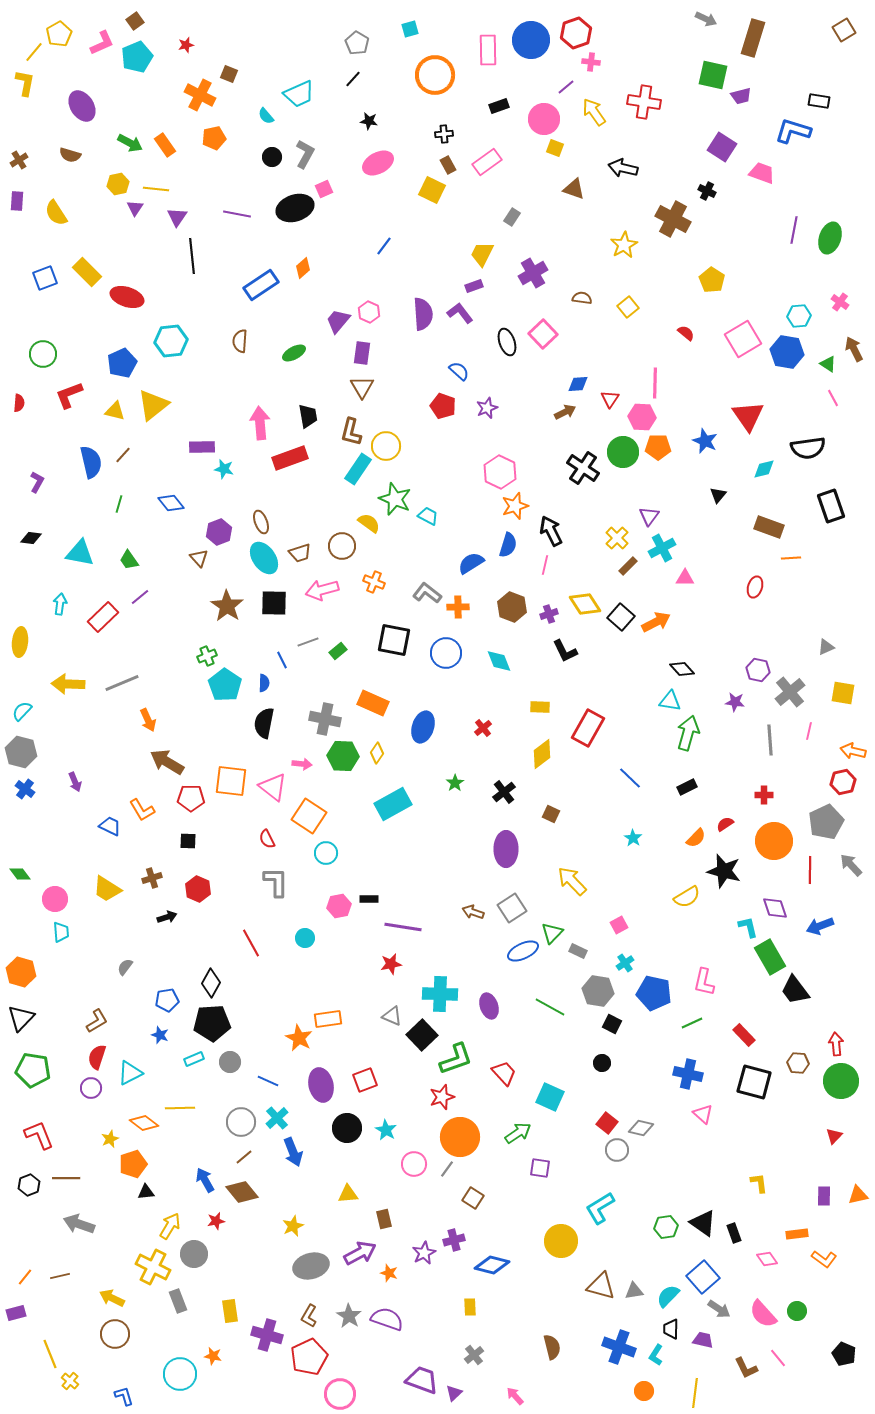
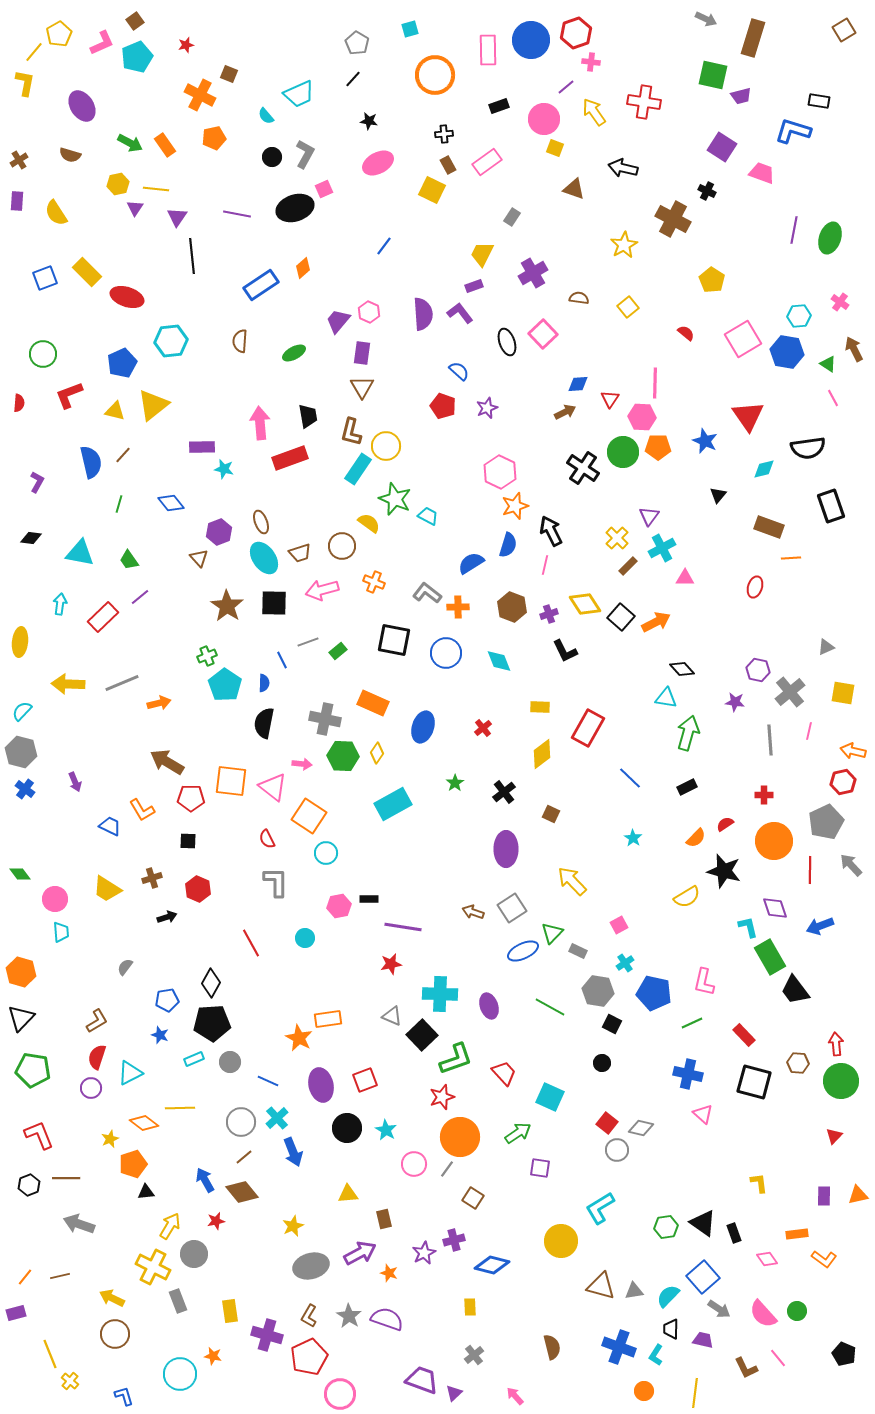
brown semicircle at (582, 298): moved 3 px left
cyan triangle at (670, 701): moved 4 px left, 3 px up
orange arrow at (148, 720): moved 11 px right, 17 px up; rotated 80 degrees counterclockwise
